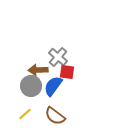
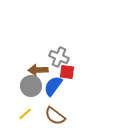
gray cross: moved 1 px right; rotated 18 degrees counterclockwise
